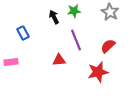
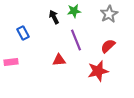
gray star: moved 1 px left, 2 px down; rotated 12 degrees clockwise
red star: moved 1 px up
